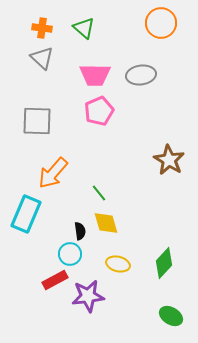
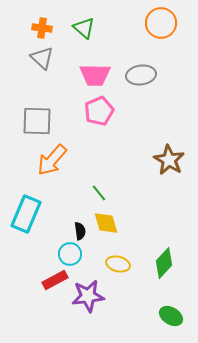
orange arrow: moved 1 px left, 13 px up
